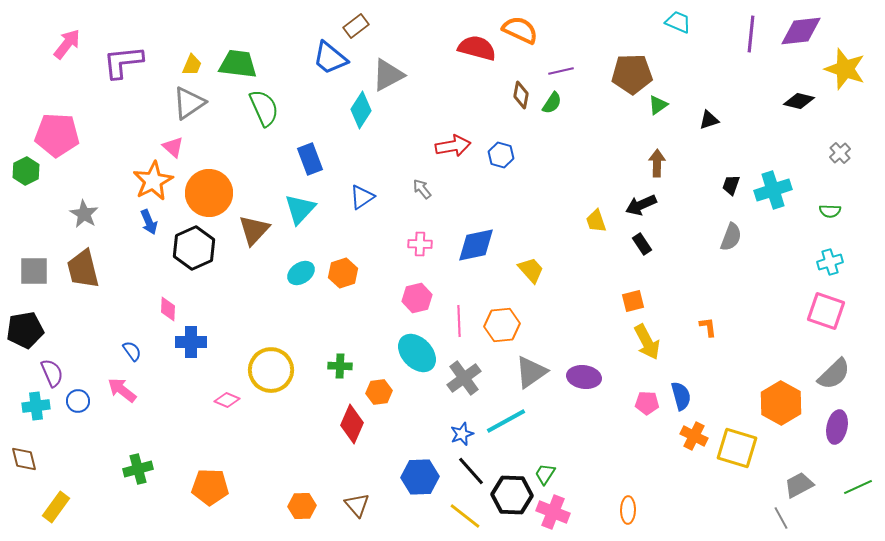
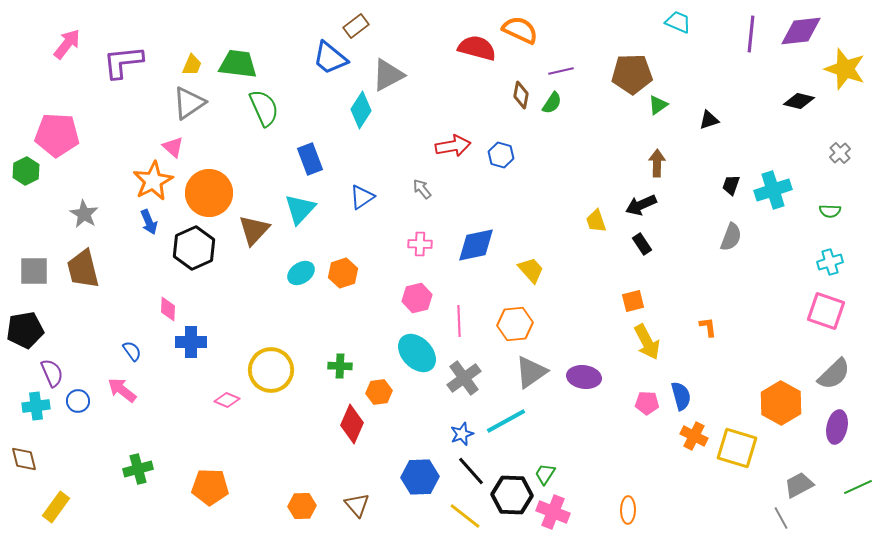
orange hexagon at (502, 325): moved 13 px right, 1 px up
